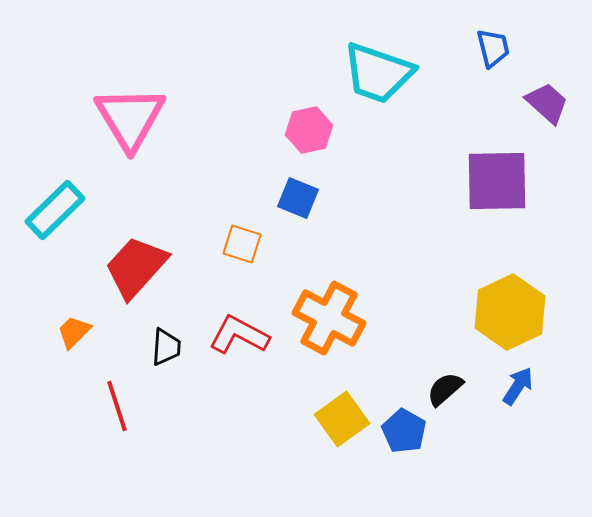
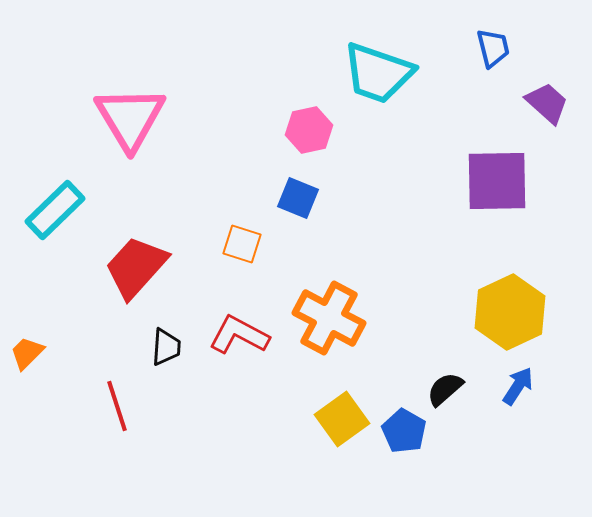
orange trapezoid: moved 47 px left, 21 px down
